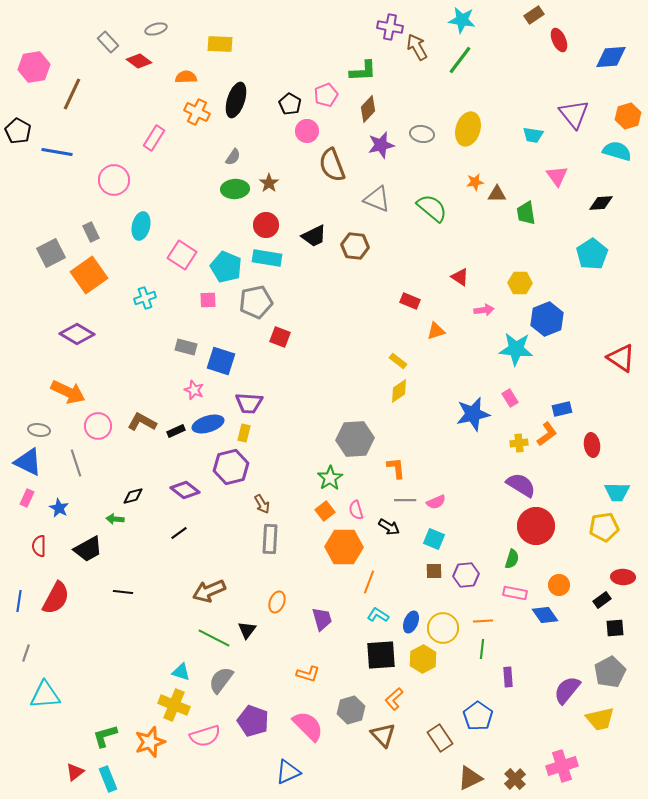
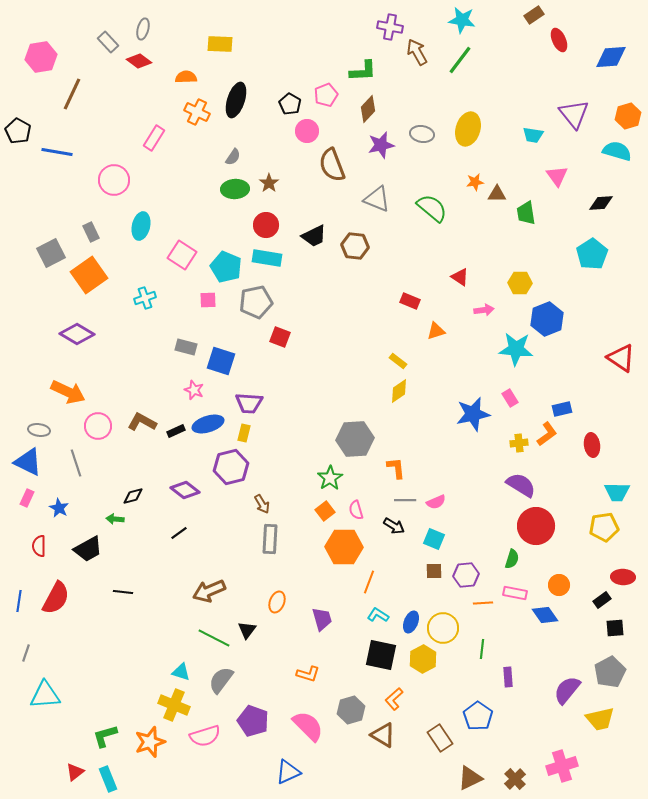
gray ellipse at (156, 29): moved 13 px left; rotated 60 degrees counterclockwise
brown arrow at (417, 47): moved 5 px down
pink hexagon at (34, 67): moved 7 px right, 10 px up
black arrow at (389, 527): moved 5 px right, 1 px up
orange line at (483, 621): moved 18 px up
black square at (381, 655): rotated 16 degrees clockwise
brown triangle at (383, 735): rotated 16 degrees counterclockwise
